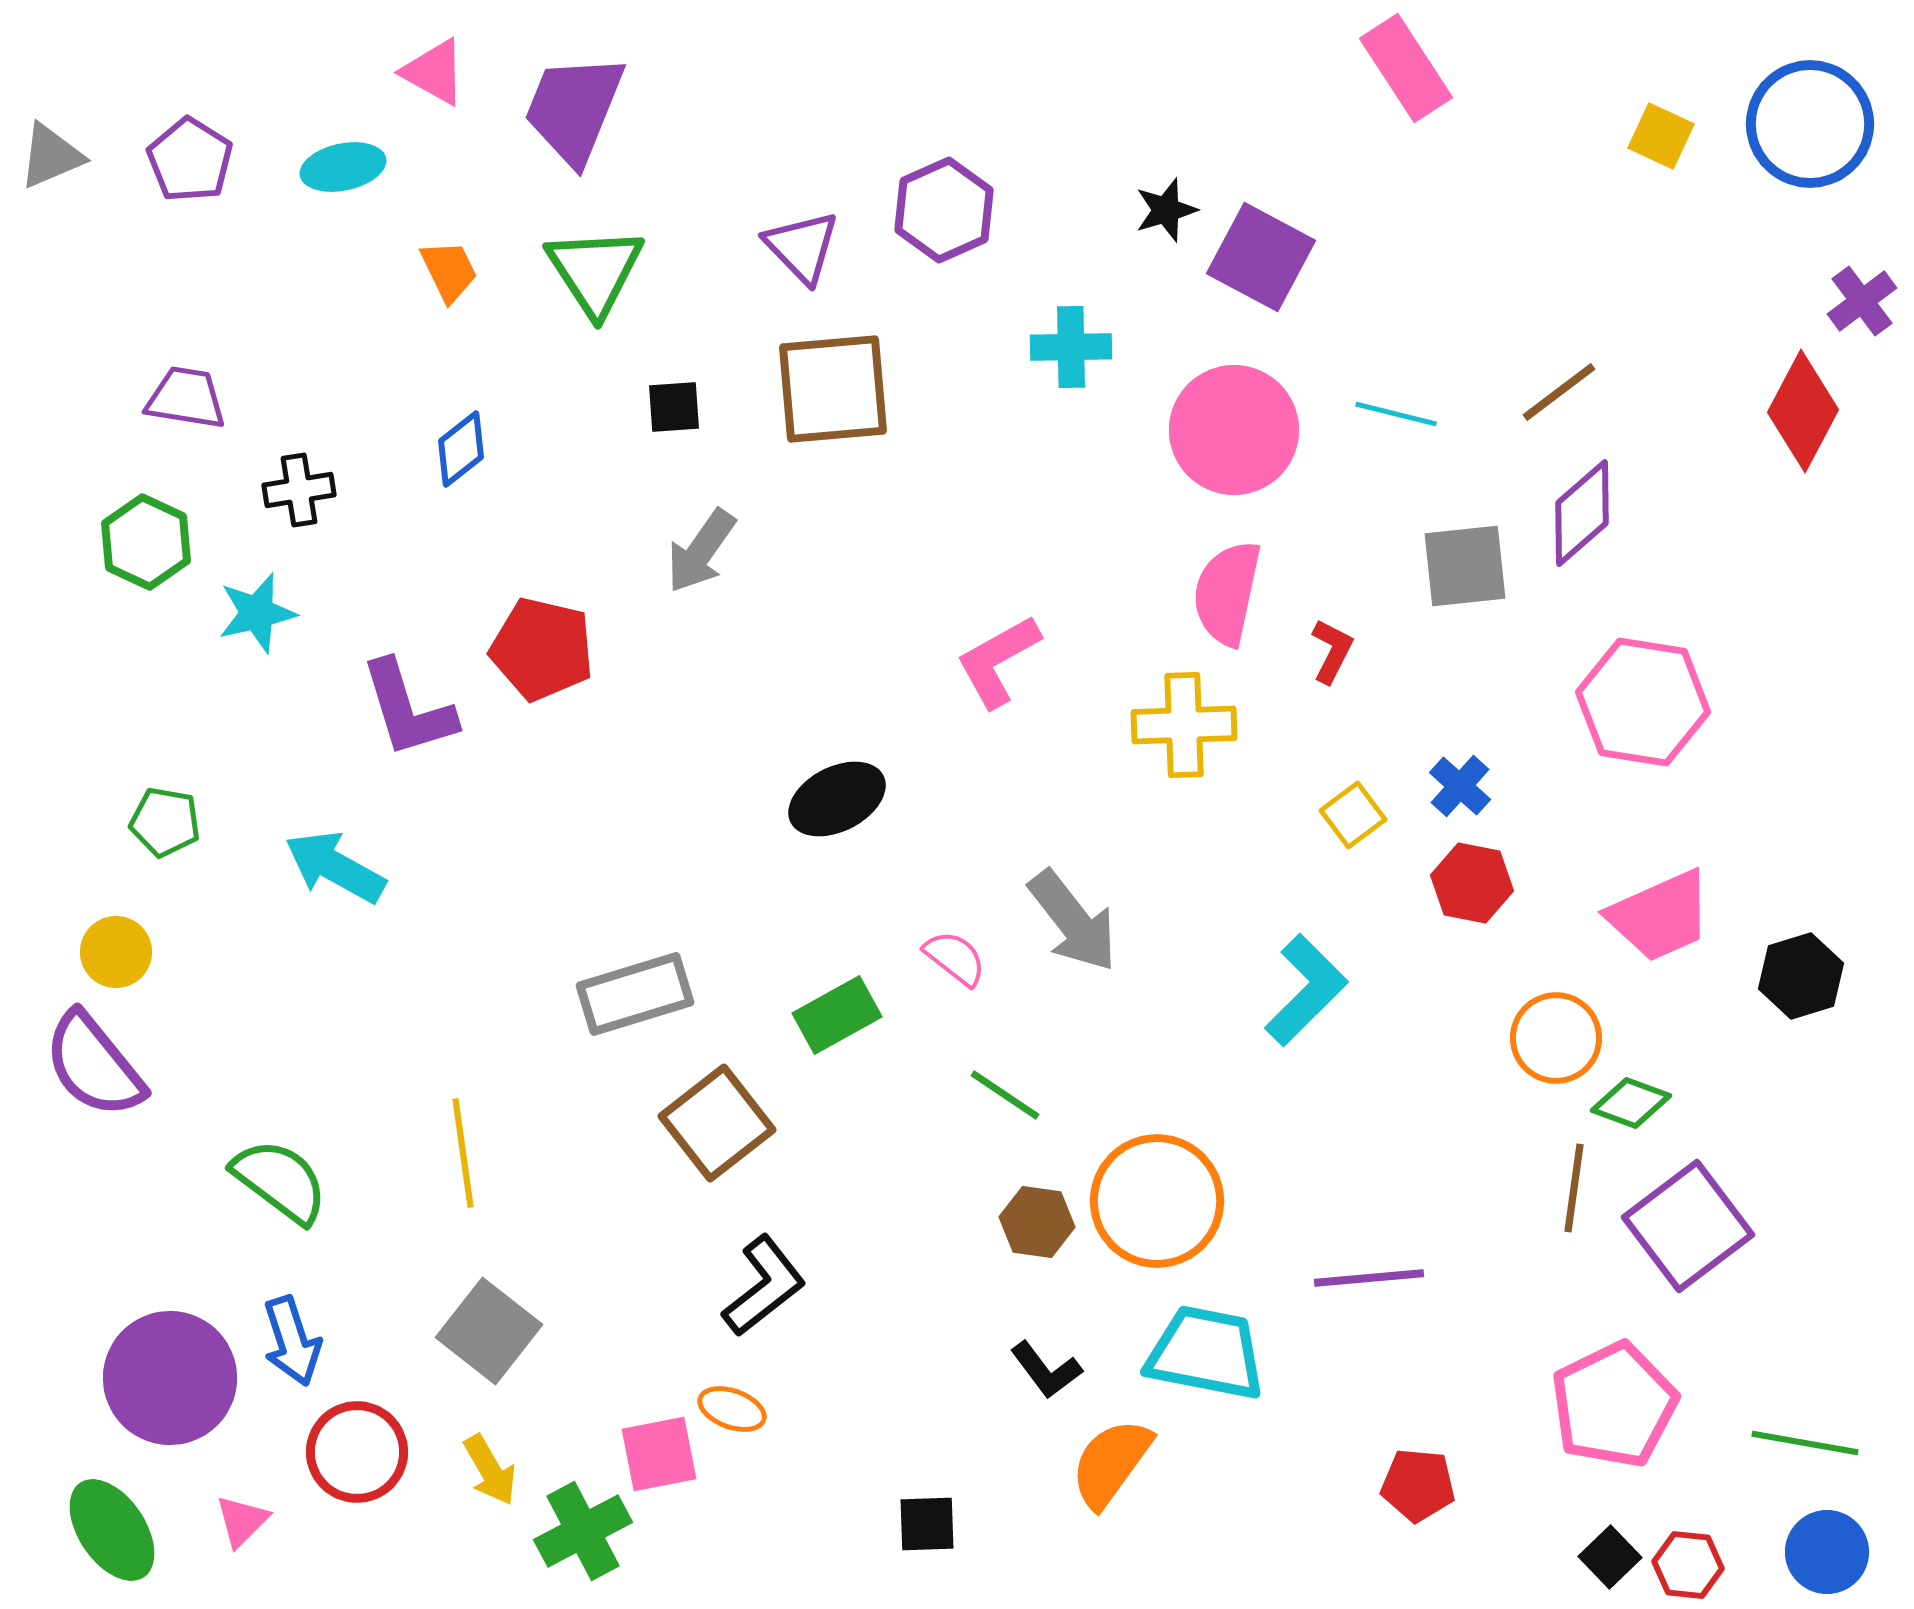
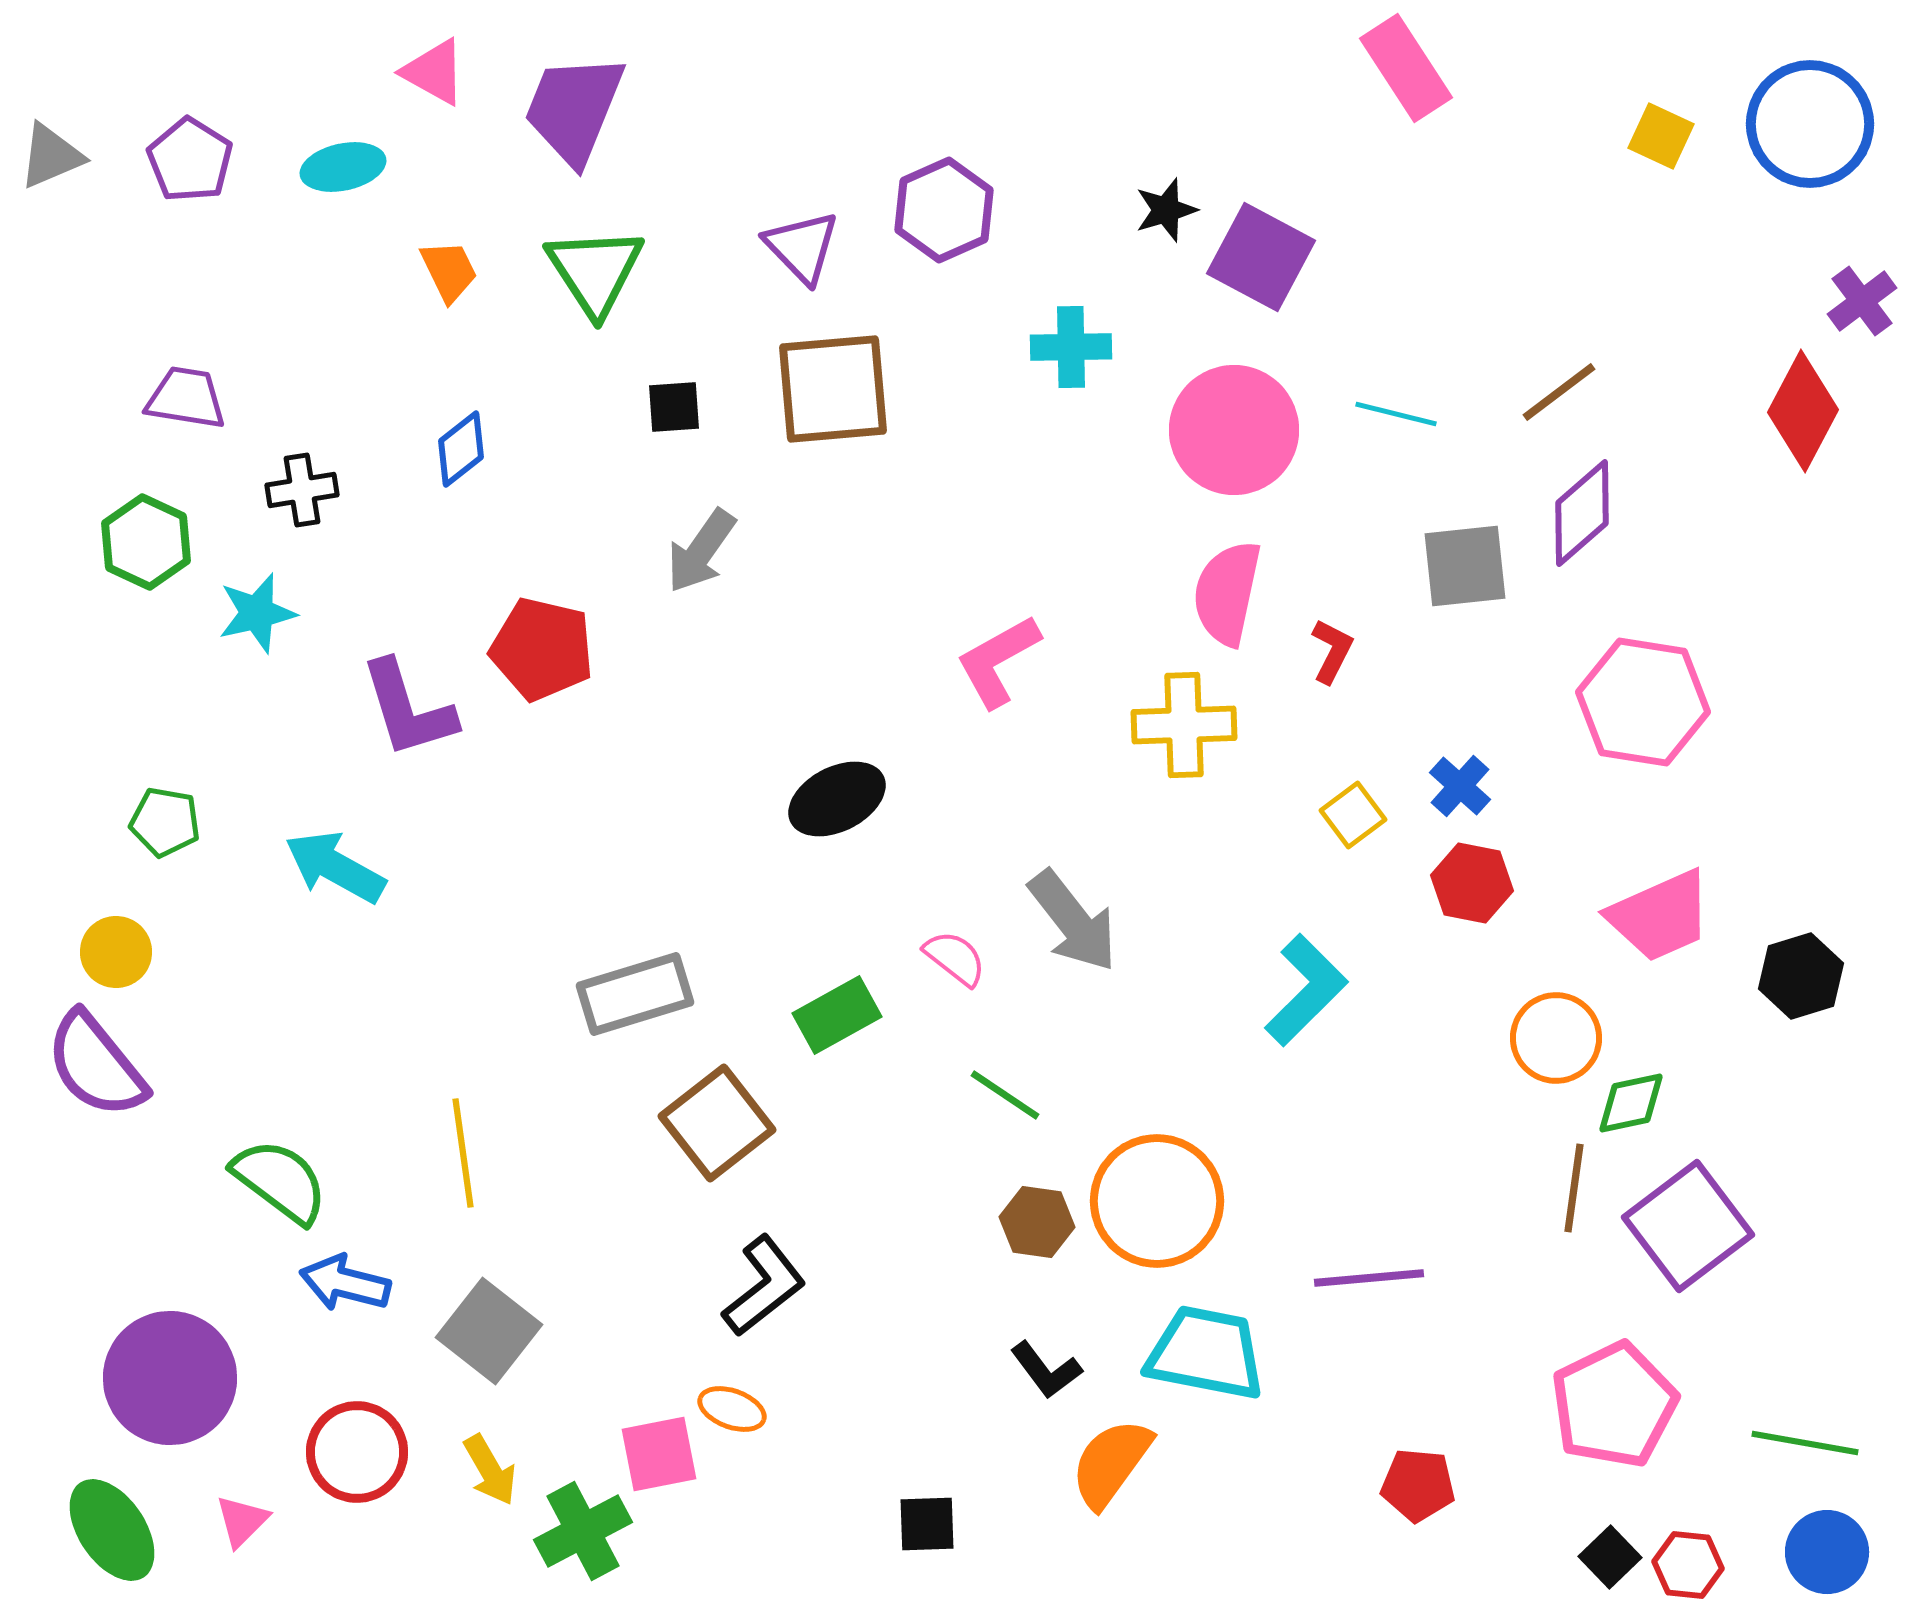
black cross at (299, 490): moved 3 px right
purple semicircle at (94, 1065): moved 2 px right
green diamond at (1631, 1103): rotated 32 degrees counterclockwise
blue arrow at (292, 1341): moved 53 px right, 58 px up; rotated 122 degrees clockwise
